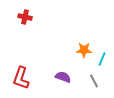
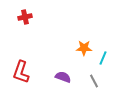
red cross: rotated 24 degrees counterclockwise
orange star: moved 2 px up
cyan line: moved 1 px right, 1 px up
red L-shape: moved 6 px up
